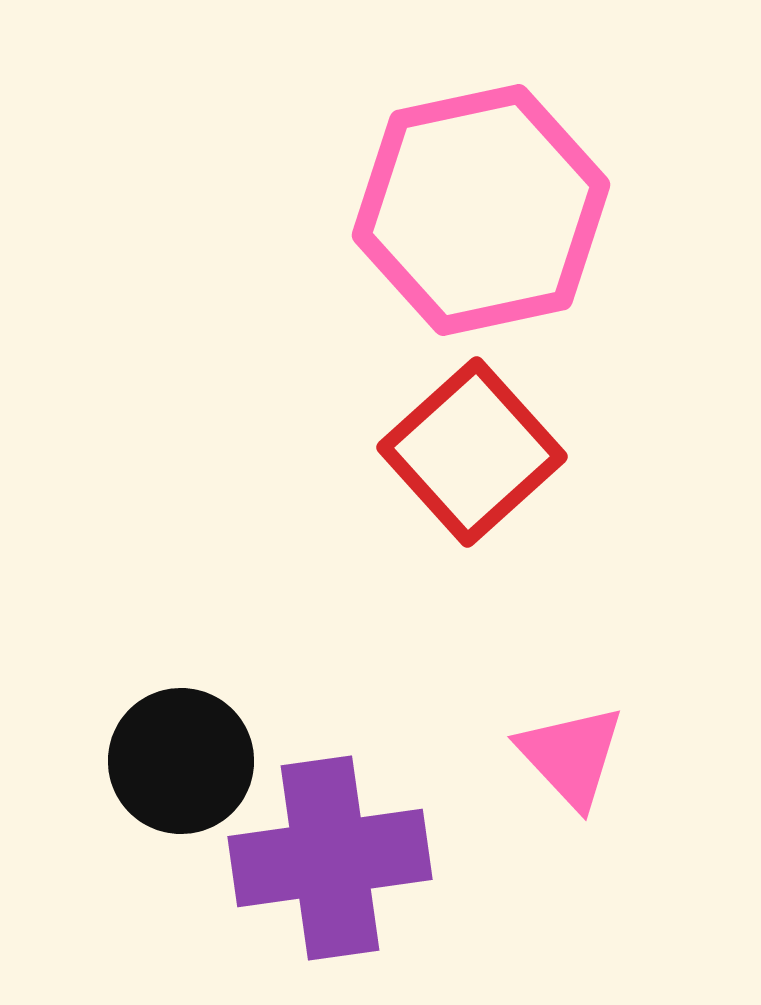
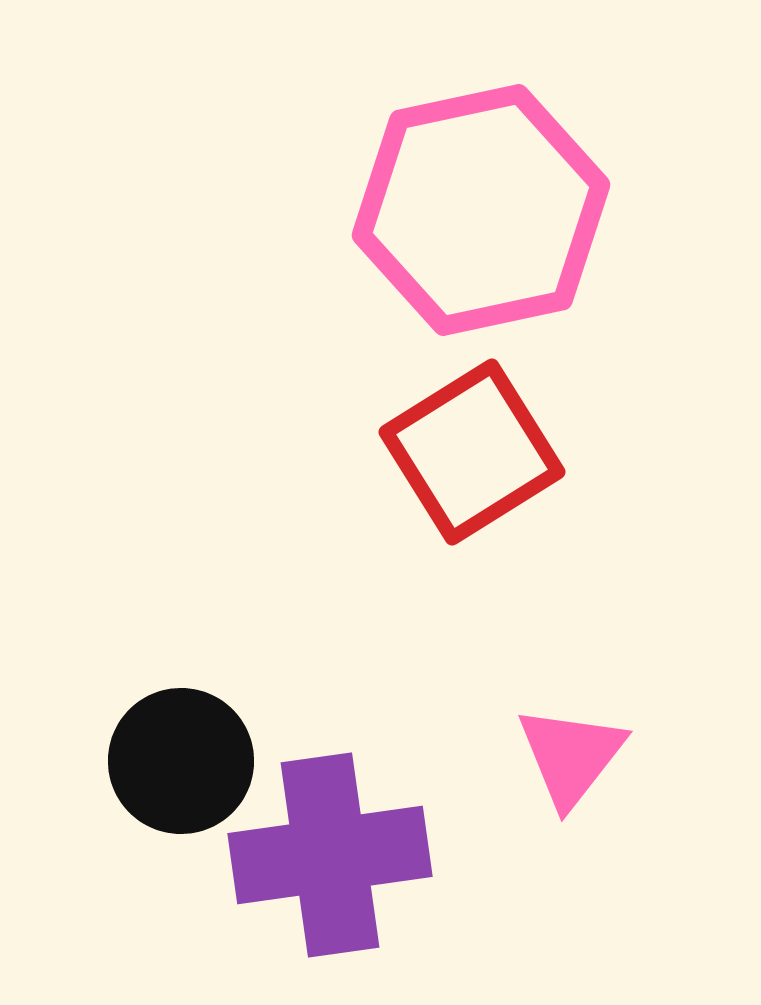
red square: rotated 10 degrees clockwise
pink triangle: rotated 21 degrees clockwise
purple cross: moved 3 px up
